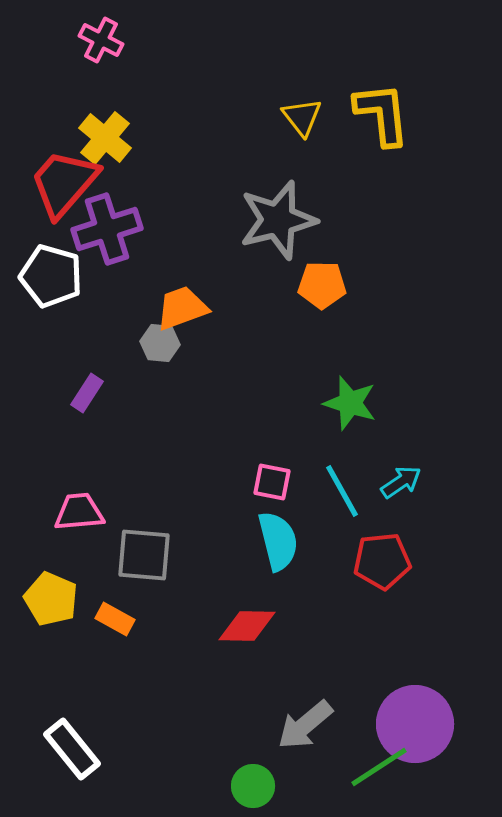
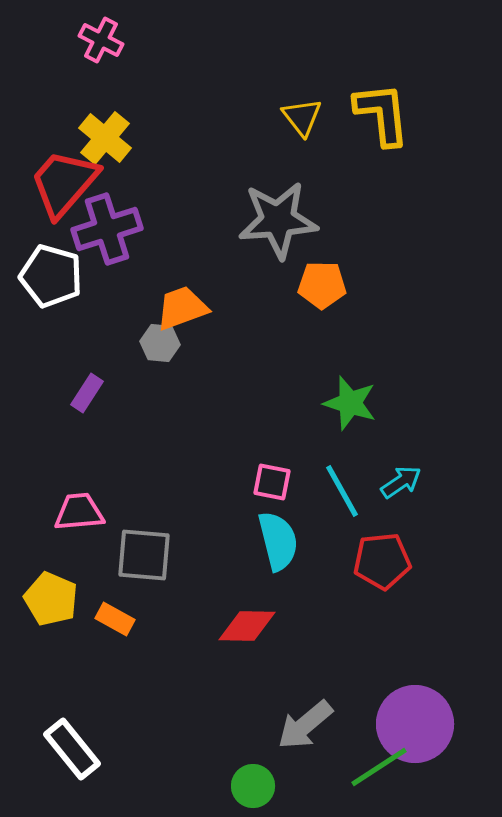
gray star: rotated 10 degrees clockwise
